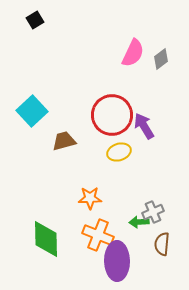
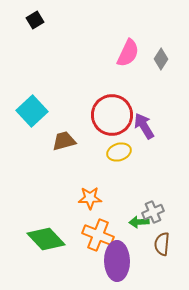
pink semicircle: moved 5 px left
gray diamond: rotated 20 degrees counterclockwise
green diamond: rotated 42 degrees counterclockwise
